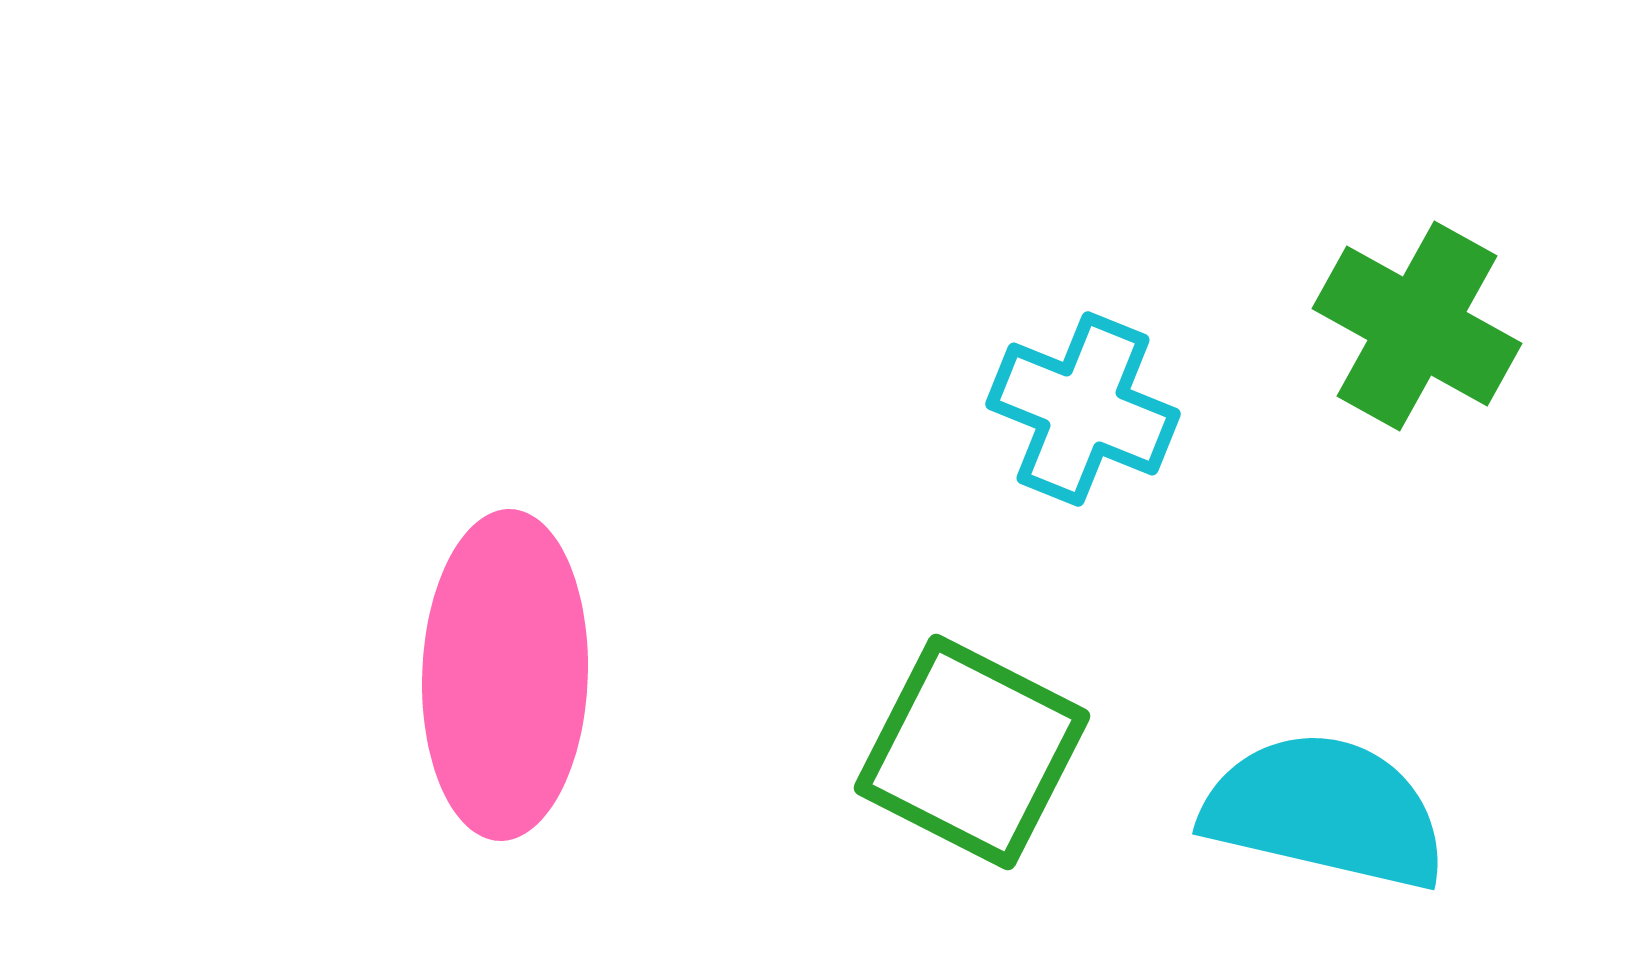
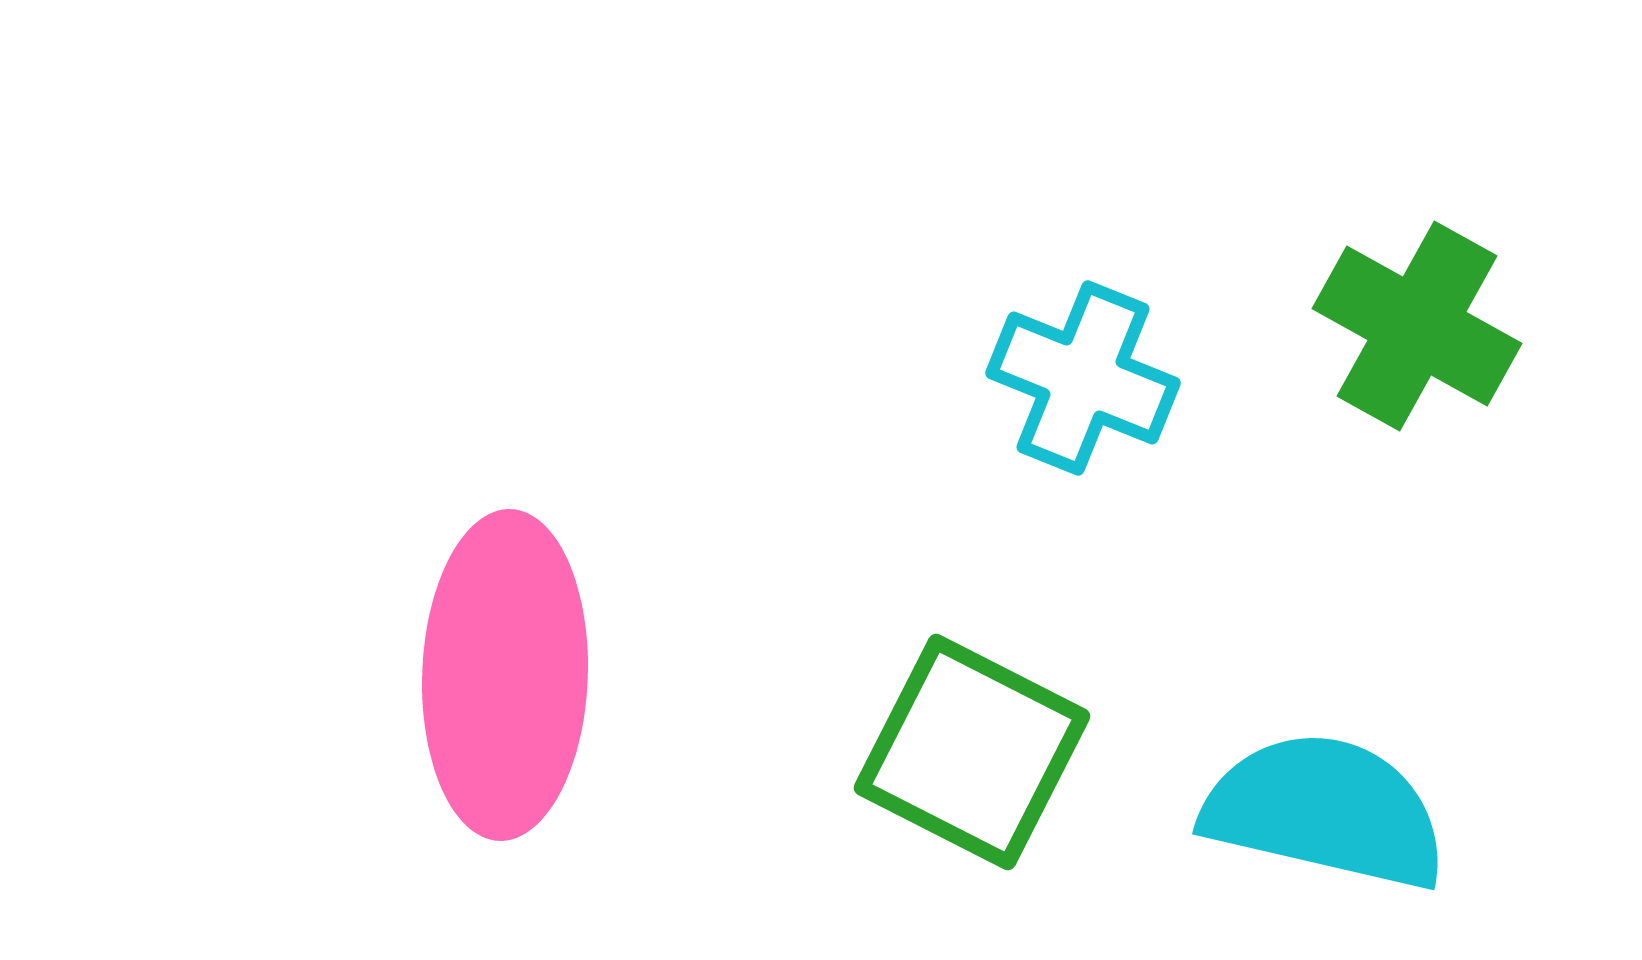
cyan cross: moved 31 px up
